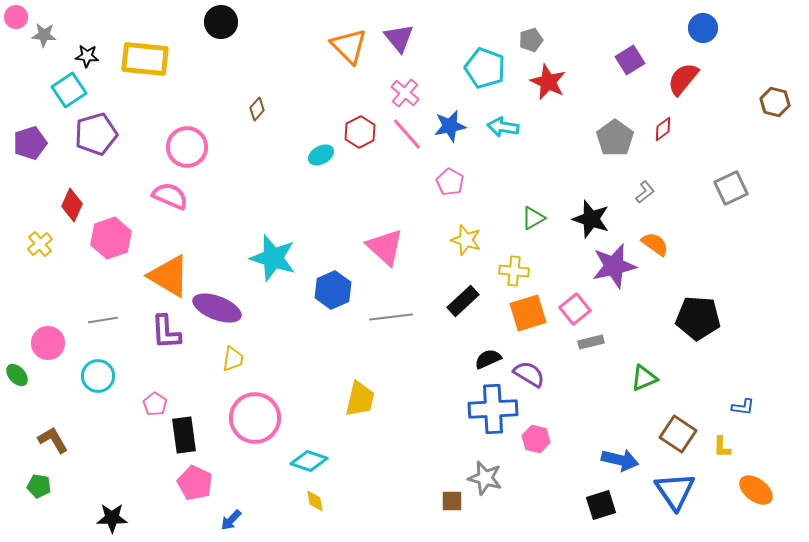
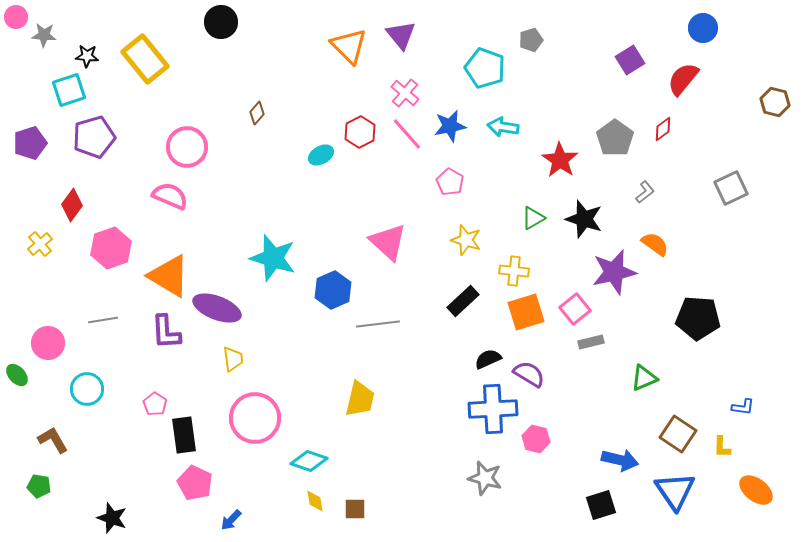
purple triangle at (399, 38): moved 2 px right, 3 px up
yellow rectangle at (145, 59): rotated 45 degrees clockwise
red star at (548, 82): moved 12 px right, 78 px down; rotated 9 degrees clockwise
cyan square at (69, 90): rotated 16 degrees clockwise
brown diamond at (257, 109): moved 4 px down
purple pentagon at (96, 134): moved 2 px left, 3 px down
red diamond at (72, 205): rotated 12 degrees clockwise
black star at (591, 219): moved 7 px left
pink hexagon at (111, 238): moved 10 px down
pink triangle at (385, 247): moved 3 px right, 5 px up
purple star at (614, 266): moved 6 px down
orange square at (528, 313): moved 2 px left, 1 px up
gray line at (391, 317): moved 13 px left, 7 px down
yellow trapezoid at (233, 359): rotated 16 degrees counterclockwise
cyan circle at (98, 376): moved 11 px left, 13 px down
brown square at (452, 501): moved 97 px left, 8 px down
black star at (112, 518): rotated 20 degrees clockwise
